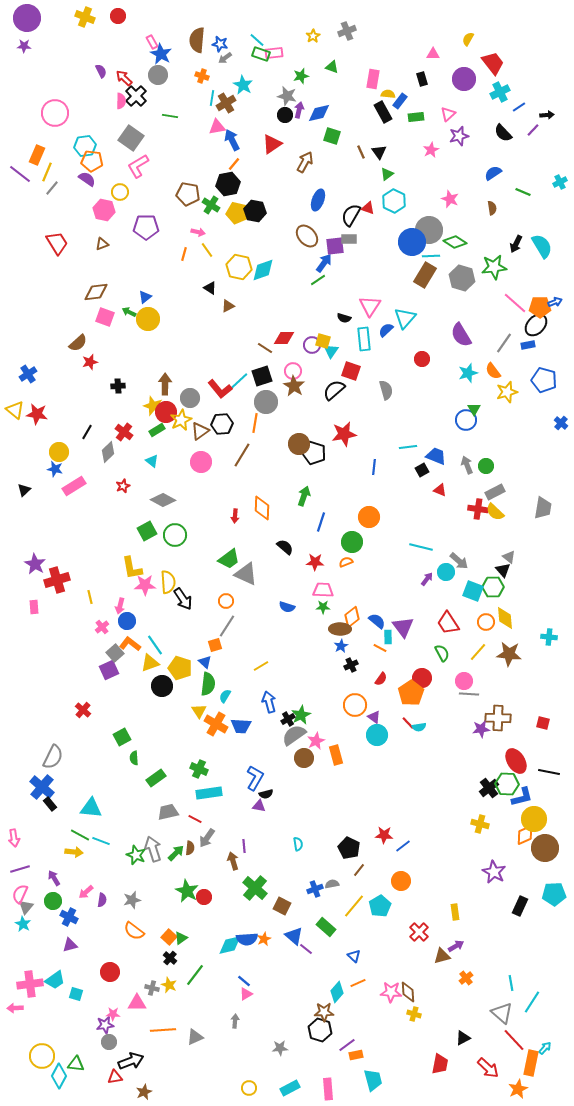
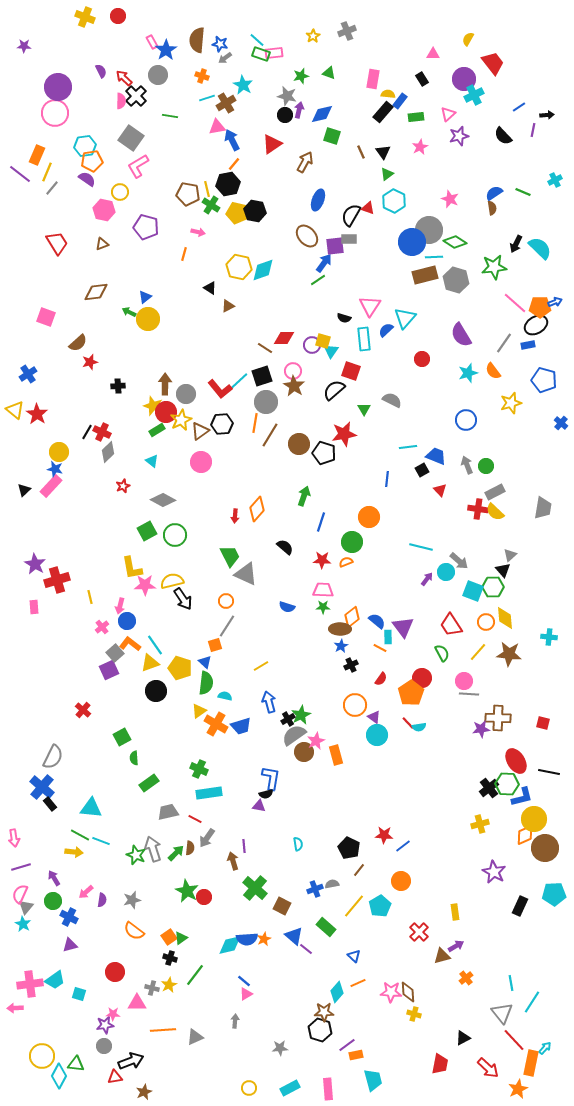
purple circle at (27, 18): moved 31 px right, 69 px down
blue star at (161, 54): moved 5 px right, 4 px up; rotated 10 degrees clockwise
green triangle at (332, 67): moved 3 px left, 6 px down
black rectangle at (422, 79): rotated 16 degrees counterclockwise
cyan cross at (500, 92): moved 26 px left, 3 px down
cyan line at (212, 98): moved 5 px left; rotated 63 degrees clockwise
black rectangle at (383, 112): rotated 70 degrees clockwise
blue diamond at (319, 113): moved 3 px right, 1 px down
purple line at (533, 130): rotated 32 degrees counterclockwise
black semicircle at (503, 133): moved 3 px down
pink star at (431, 150): moved 11 px left, 3 px up
black triangle at (379, 152): moved 4 px right
orange pentagon at (92, 161): rotated 15 degrees counterclockwise
blue semicircle at (493, 173): moved 1 px right, 20 px down
cyan cross at (560, 182): moved 5 px left, 2 px up
purple pentagon at (146, 227): rotated 15 degrees clockwise
cyan semicircle at (542, 246): moved 2 px left, 2 px down; rotated 15 degrees counterclockwise
yellow line at (207, 250): moved 61 px up; rotated 21 degrees clockwise
cyan line at (431, 256): moved 3 px right, 1 px down
brown rectangle at (425, 275): rotated 45 degrees clockwise
gray hexagon at (462, 278): moved 6 px left, 2 px down
pink square at (105, 317): moved 59 px left
black ellipse at (536, 325): rotated 15 degrees clockwise
gray semicircle at (386, 390): moved 6 px right, 10 px down; rotated 48 degrees counterclockwise
yellow star at (507, 392): moved 4 px right, 11 px down
gray circle at (190, 398): moved 4 px left, 4 px up
green triangle at (474, 409): moved 110 px left
red star at (37, 414): rotated 25 degrees clockwise
red cross at (124, 432): moved 22 px left; rotated 12 degrees counterclockwise
black pentagon at (314, 453): moved 10 px right
brown line at (242, 455): moved 28 px right, 20 px up
blue line at (374, 467): moved 13 px right, 12 px down
pink rectangle at (74, 486): moved 23 px left; rotated 15 degrees counterclockwise
red triangle at (440, 490): rotated 24 degrees clockwise
orange diamond at (262, 508): moved 5 px left, 1 px down; rotated 40 degrees clockwise
gray triangle at (509, 557): moved 1 px right, 2 px up; rotated 40 degrees clockwise
green trapezoid at (229, 559): moved 1 px right, 3 px up; rotated 80 degrees counterclockwise
red star at (315, 562): moved 7 px right, 2 px up
yellow semicircle at (168, 582): moved 4 px right, 1 px up; rotated 100 degrees counterclockwise
red trapezoid at (448, 623): moved 3 px right, 2 px down
green semicircle at (208, 684): moved 2 px left, 1 px up
black circle at (162, 686): moved 6 px left, 5 px down
cyan semicircle at (225, 696): rotated 72 degrees clockwise
yellow triangle at (199, 711): rotated 28 degrees clockwise
blue trapezoid at (241, 726): rotated 20 degrees counterclockwise
brown circle at (304, 758): moved 6 px up
green rectangle at (156, 778): moved 7 px left, 5 px down
blue L-shape at (255, 778): moved 16 px right; rotated 20 degrees counterclockwise
yellow cross at (480, 824): rotated 30 degrees counterclockwise
purple line at (20, 869): moved 1 px right, 2 px up
orange square at (169, 937): rotated 14 degrees clockwise
black cross at (170, 958): rotated 24 degrees counterclockwise
red circle at (110, 972): moved 5 px right
yellow star at (169, 985): rotated 21 degrees clockwise
cyan square at (76, 994): moved 3 px right
gray triangle at (502, 1013): rotated 10 degrees clockwise
gray circle at (109, 1042): moved 5 px left, 4 px down
